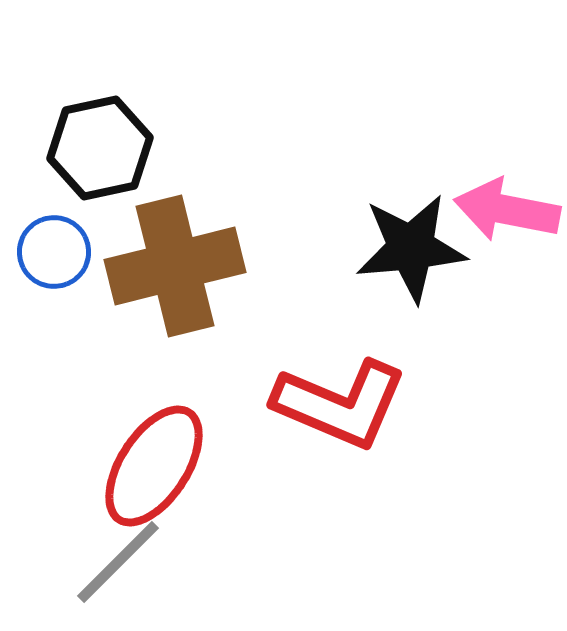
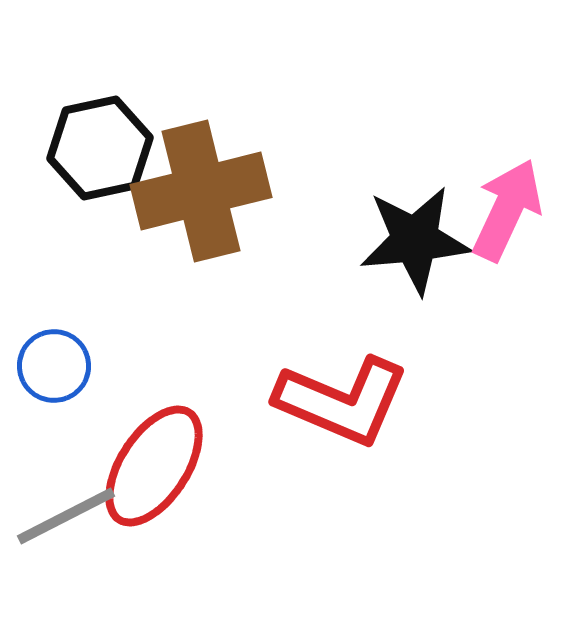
pink arrow: rotated 104 degrees clockwise
black star: moved 4 px right, 8 px up
blue circle: moved 114 px down
brown cross: moved 26 px right, 75 px up
red L-shape: moved 2 px right, 3 px up
gray line: moved 52 px left, 46 px up; rotated 18 degrees clockwise
